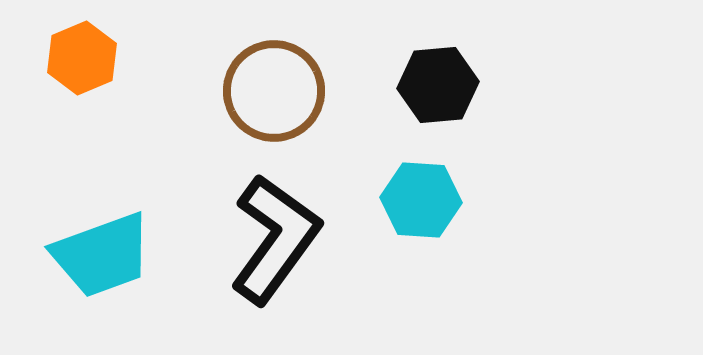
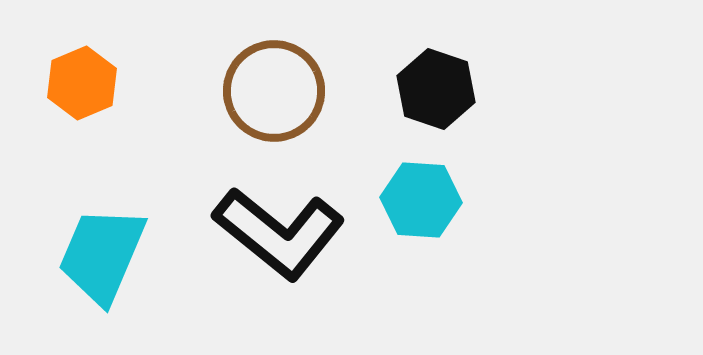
orange hexagon: moved 25 px down
black hexagon: moved 2 px left, 4 px down; rotated 24 degrees clockwise
black L-shape: moved 4 px right, 6 px up; rotated 93 degrees clockwise
cyan trapezoid: rotated 133 degrees clockwise
